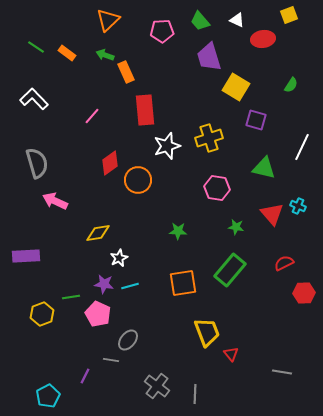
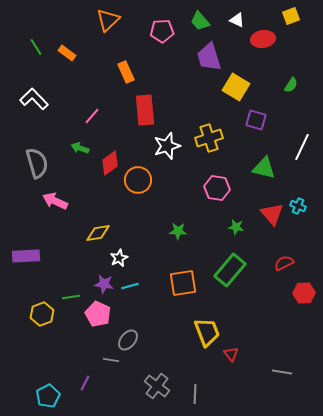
yellow square at (289, 15): moved 2 px right, 1 px down
green line at (36, 47): rotated 24 degrees clockwise
green arrow at (105, 55): moved 25 px left, 93 px down
purple line at (85, 376): moved 7 px down
